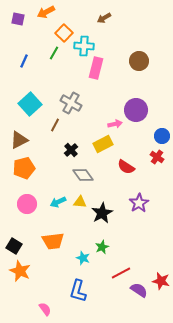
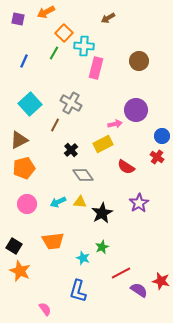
brown arrow: moved 4 px right
